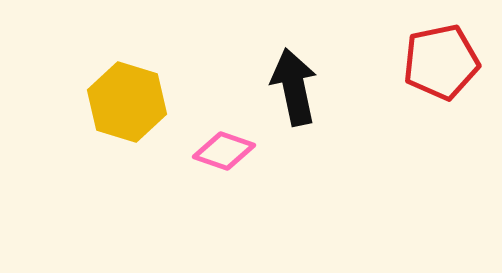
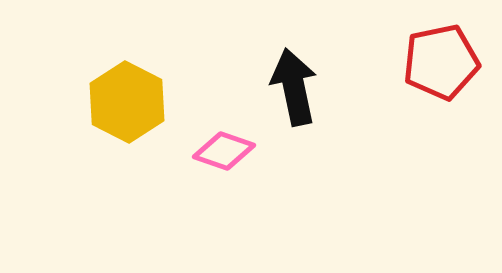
yellow hexagon: rotated 10 degrees clockwise
